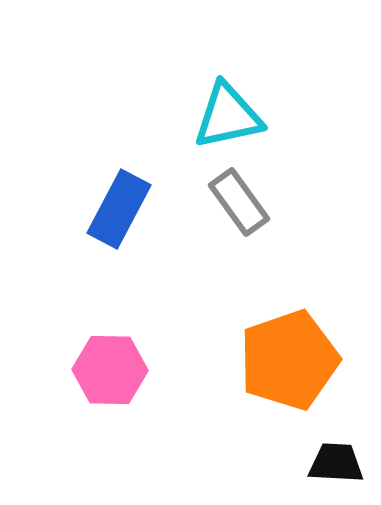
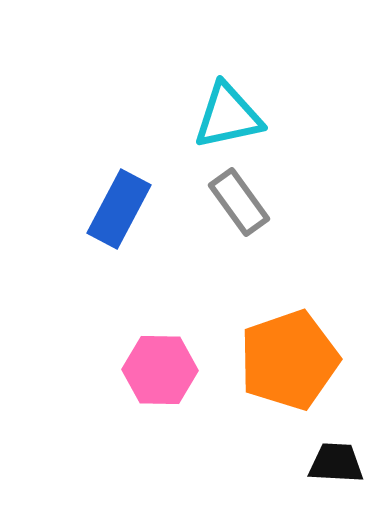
pink hexagon: moved 50 px right
